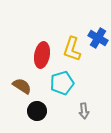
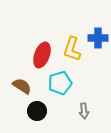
blue cross: rotated 30 degrees counterclockwise
red ellipse: rotated 10 degrees clockwise
cyan pentagon: moved 2 px left
